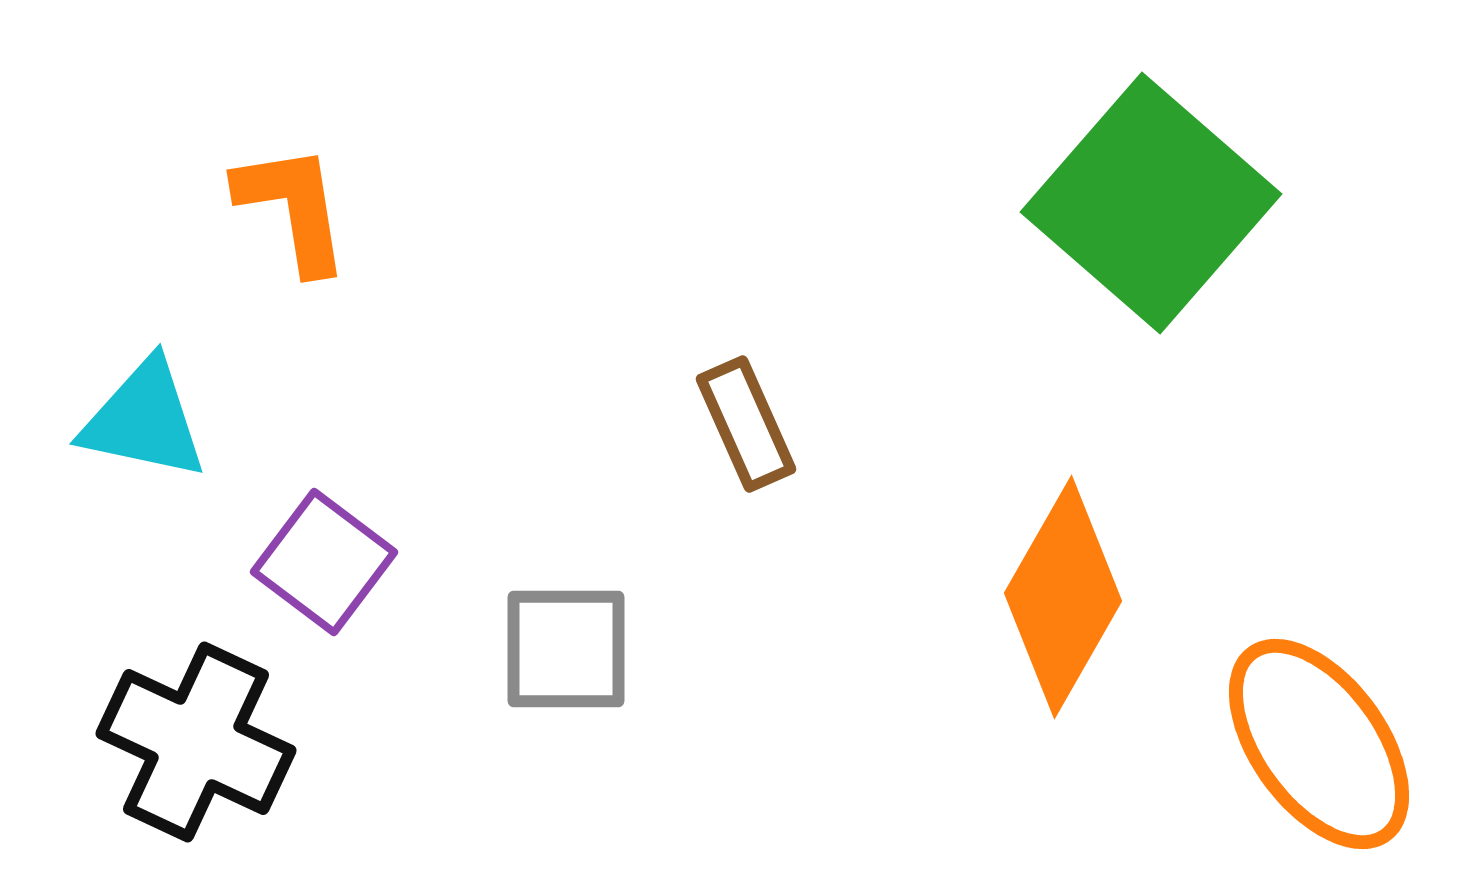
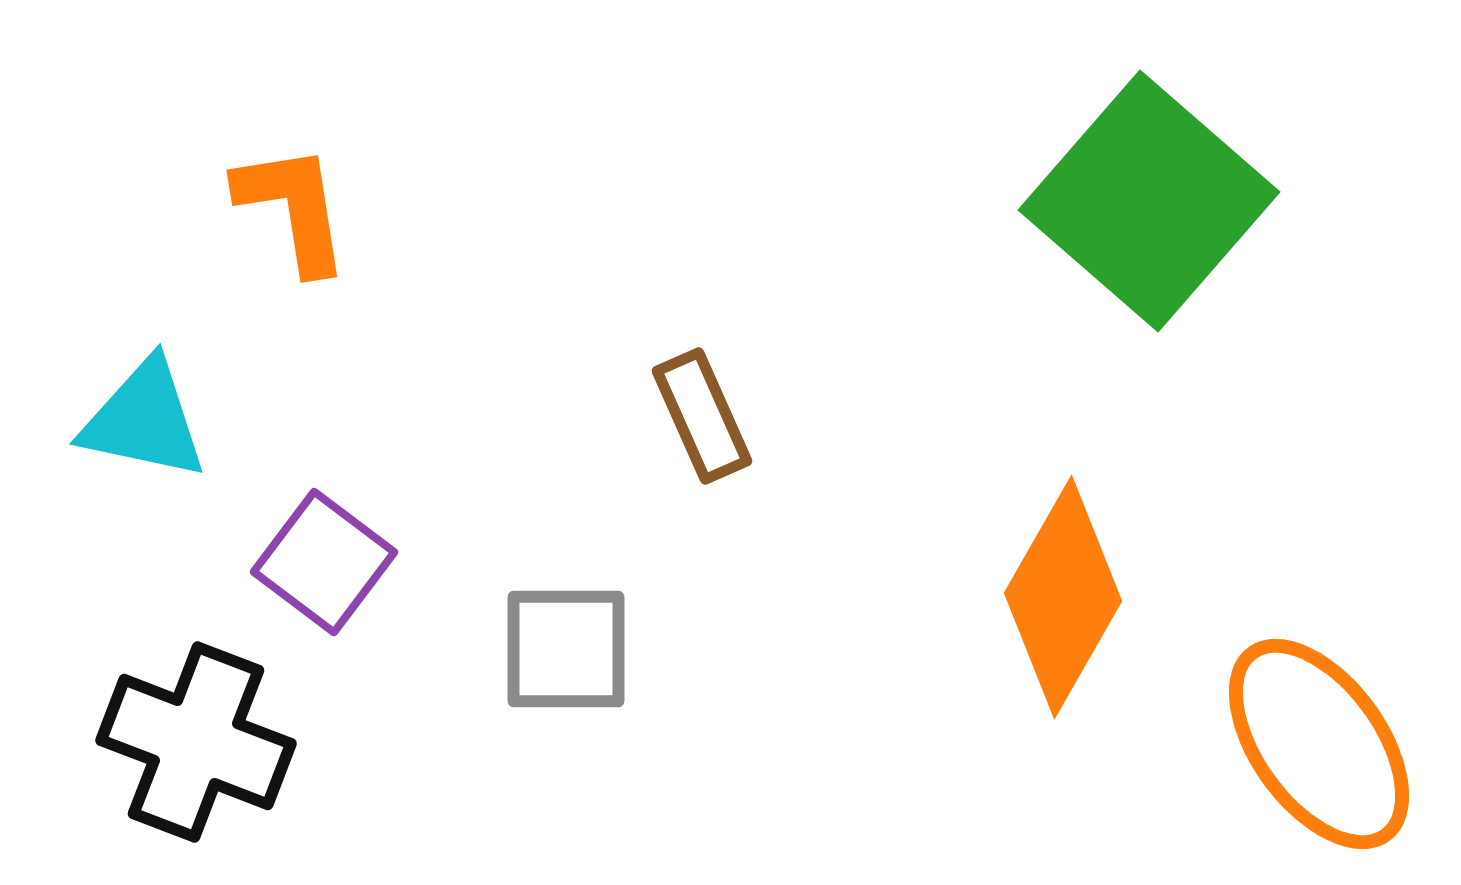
green square: moved 2 px left, 2 px up
brown rectangle: moved 44 px left, 8 px up
black cross: rotated 4 degrees counterclockwise
